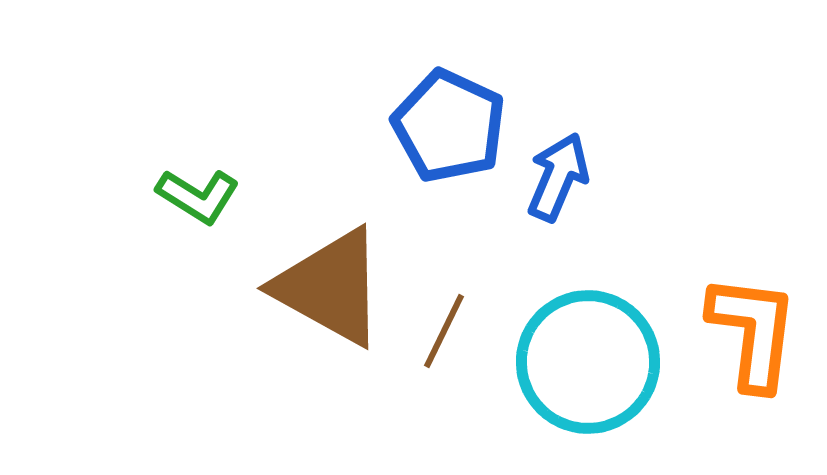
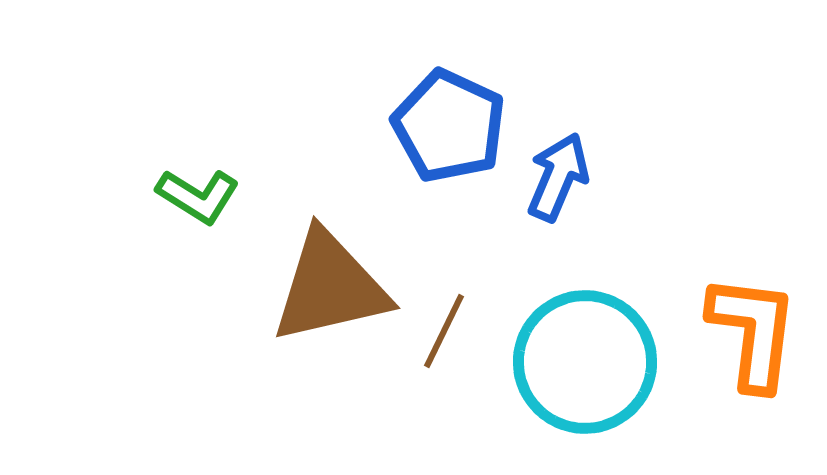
brown triangle: rotated 42 degrees counterclockwise
cyan circle: moved 3 px left
